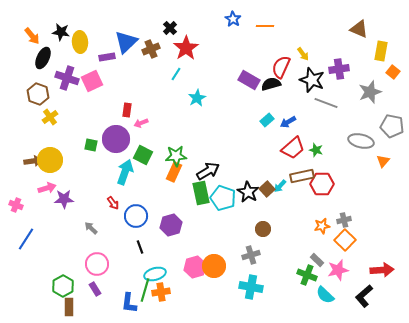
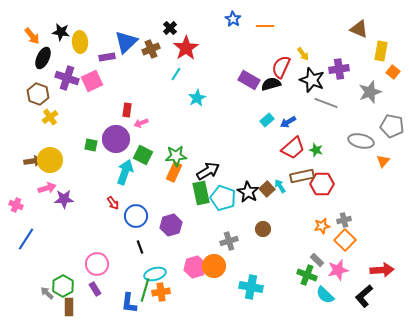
cyan arrow at (280, 186): rotated 104 degrees clockwise
gray arrow at (91, 228): moved 44 px left, 65 px down
gray cross at (251, 255): moved 22 px left, 14 px up
